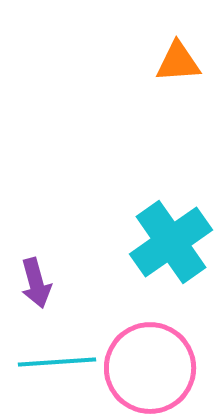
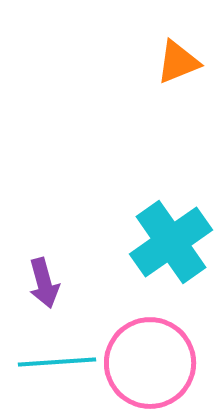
orange triangle: rotated 18 degrees counterclockwise
purple arrow: moved 8 px right
pink circle: moved 5 px up
